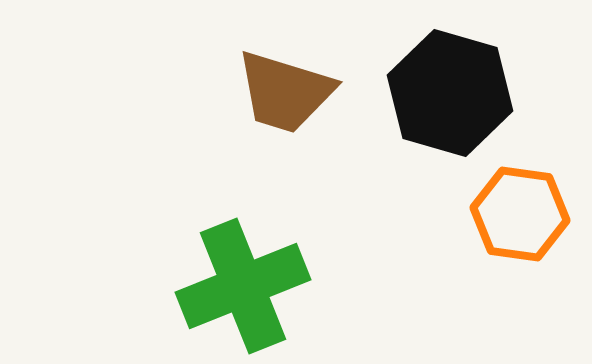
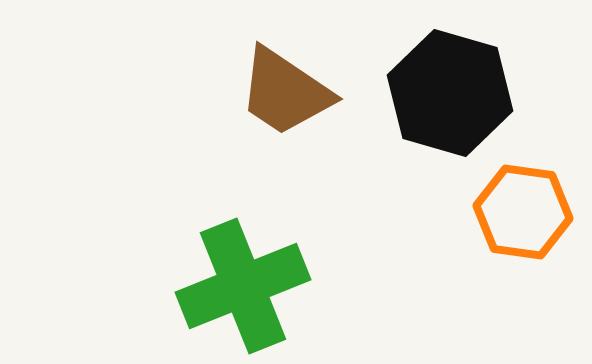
brown trapezoid: rotated 17 degrees clockwise
orange hexagon: moved 3 px right, 2 px up
